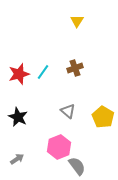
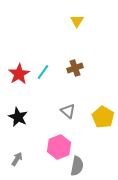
red star: rotated 15 degrees counterclockwise
gray arrow: rotated 24 degrees counterclockwise
gray semicircle: rotated 48 degrees clockwise
